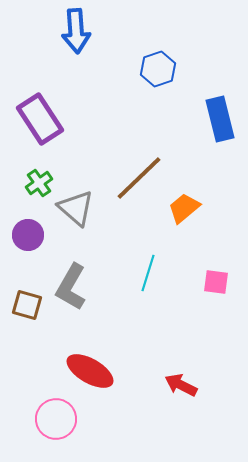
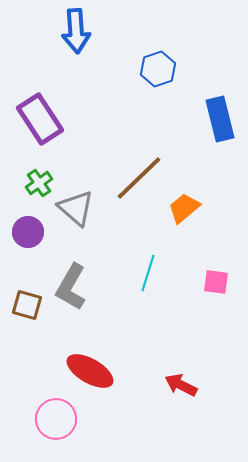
purple circle: moved 3 px up
